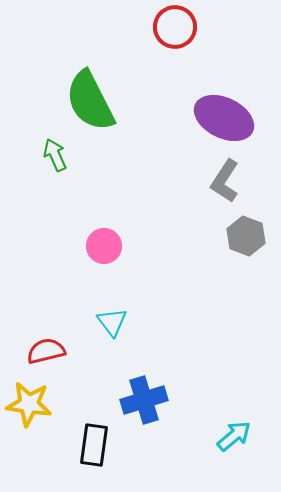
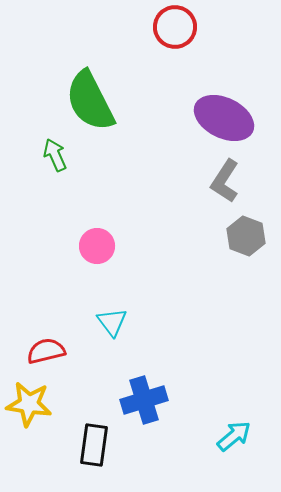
pink circle: moved 7 px left
